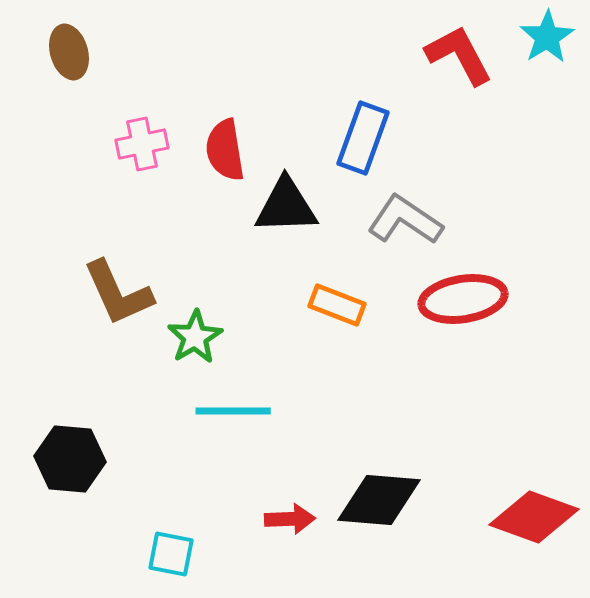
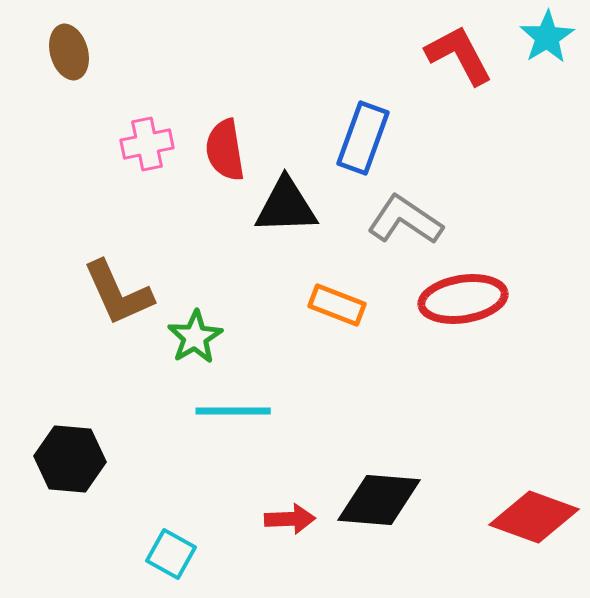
pink cross: moved 5 px right
cyan square: rotated 18 degrees clockwise
